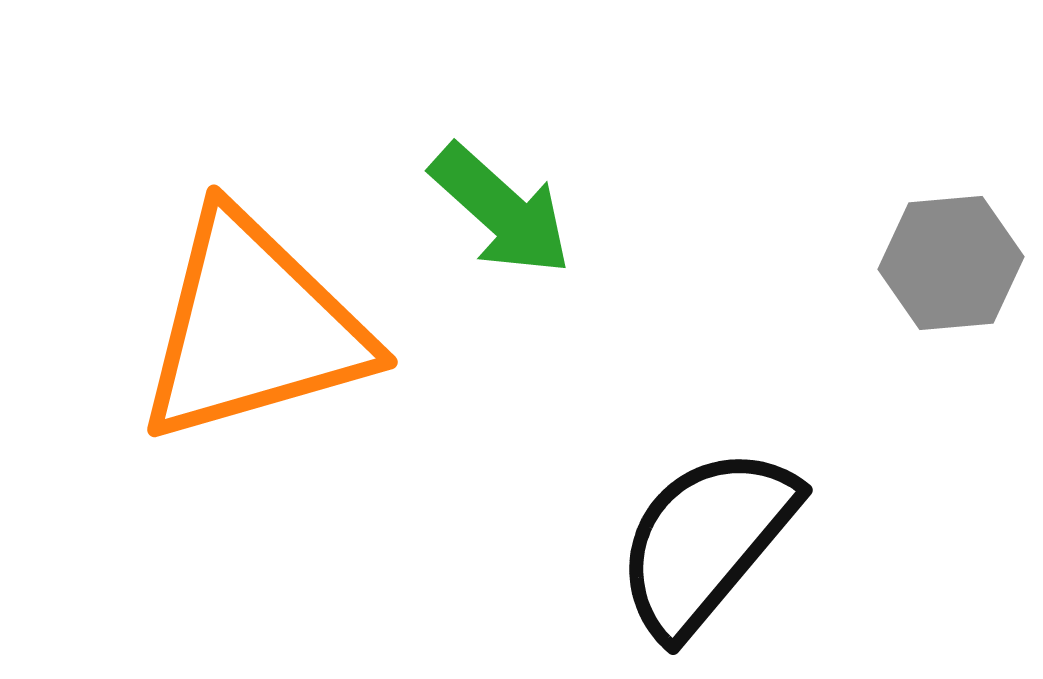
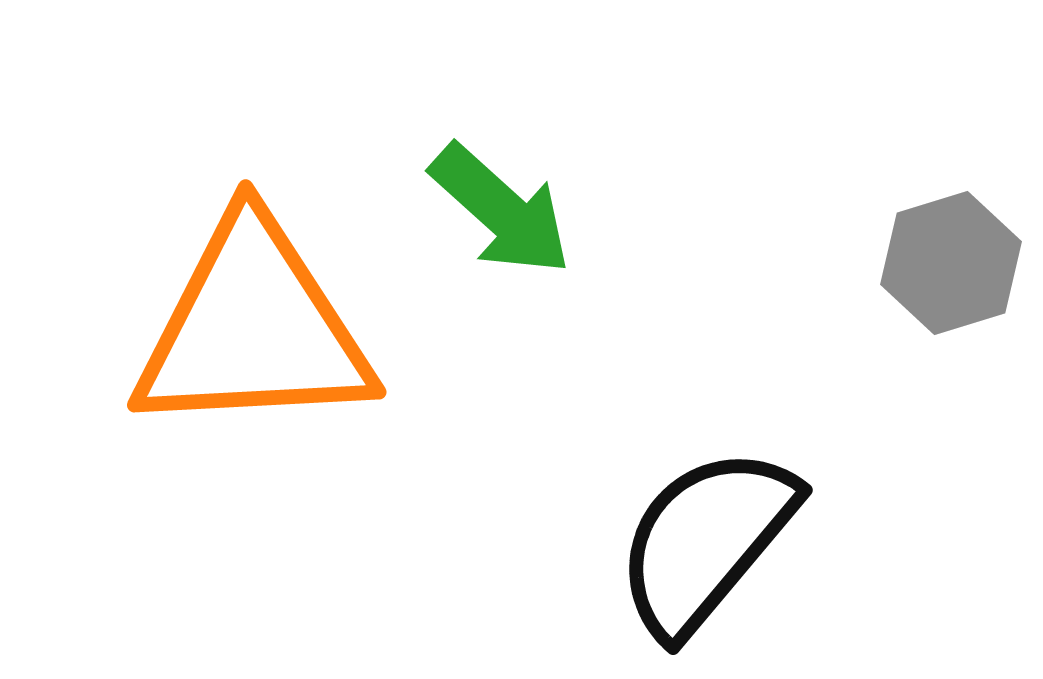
gray hexagon: rotated 12 degrees counterclockwise
orange triangle: rotated 13 degrees clockwise
